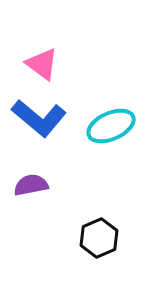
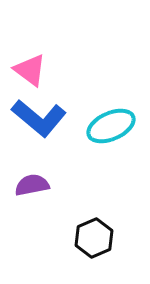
pink triangle: moved 12 px left, 6 px down
purple semicircle: moved 1 px right
black hexagon: moved 5 px left
